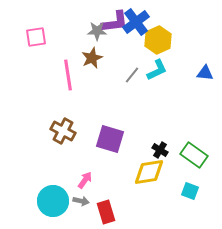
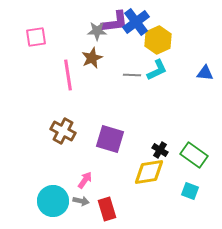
gray line: rotated 54 degrees clockwise
red rectangle: moved 1 px right, 3 px up
